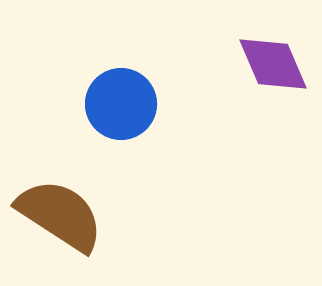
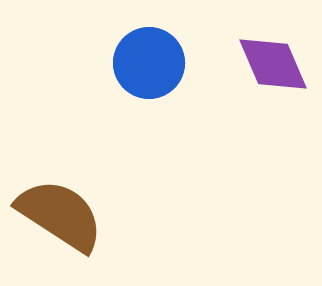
blue circle: moved 28 px right, 41 px up
